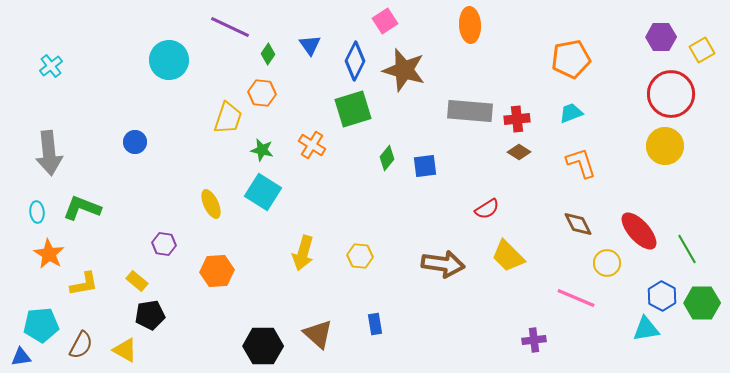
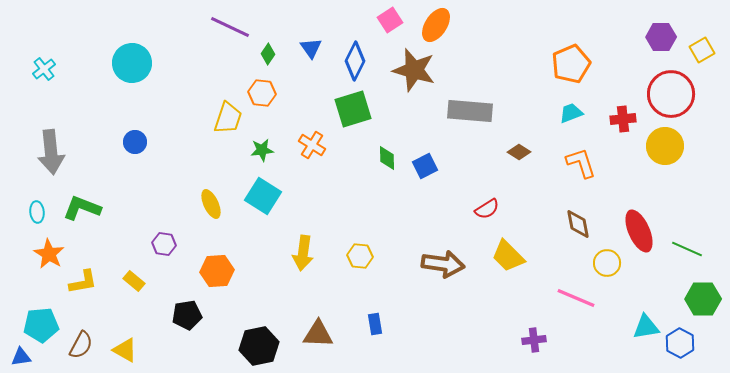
pink square at (385, 21): moved 5 px right, 1 px up
orange ellipse at (470, 25): moved 34 px left; rotated 36 degrees clockwise
blue triangle at (310, 45): moved 1 px right, 3 px down
orange pentagon at (571, 59): moved 5 px down; rotated 12 degrees counterclockwise
cyan circle at (169, 60): moved 37 px left, 3 px down
cyan cross at (51, 66): moved 7 px left, 3 px down
brown star at (404, 70): moved 10 px right
red cross at (517, 119): moved 106 px right
green star at (262, 150): rotated 20 degrees counterclockwise
gray arrow at (49, 153): moved 2 px right, 1 px up
green diamond at (387, 158): rotated 40 degrees counterclockwise
blue square at (425, 166): rotated 20 degrees counterclockwise
cyan square at (263, 192): moved 4 px down
brown diamond at (578, 224): rotated 16 degrees clockwise
red ellipse at (639, 231): rotated 18 degrees clockwise
green line at (687, 249): rotated 36 degrees counterclockwise
yellow arrow at (303, 253): rotated 8 degrees counterclockwise
yellow rectangle at (137, 281): moved 3 px left
yellow L-shape at (84, 284): moved 1 px left, 2 px up
blue hexagon at (662, 296): moved 18 px right, 47 px down
green hexagon at (702, 303): moved 1 px right, 4 px up
black pentagon at (150, 315): moved 37 px right
cyan triangle at (646, 329): moved 2 px up
brown triangle at (318, 334): rotated 40 degrees counterclockwise
black hexagon at (263, 346): moved 4 px left; rotated 12 degrees counterclockwise
